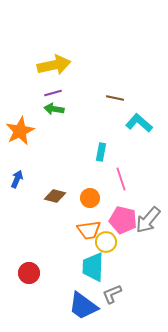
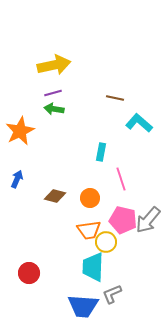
blue trapezoid: rotated 32 degrees counterclockwise
